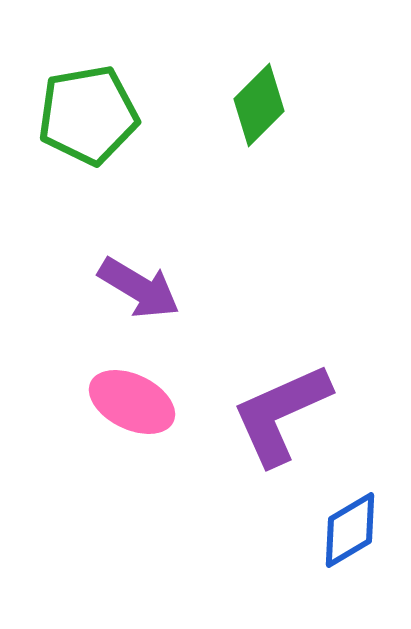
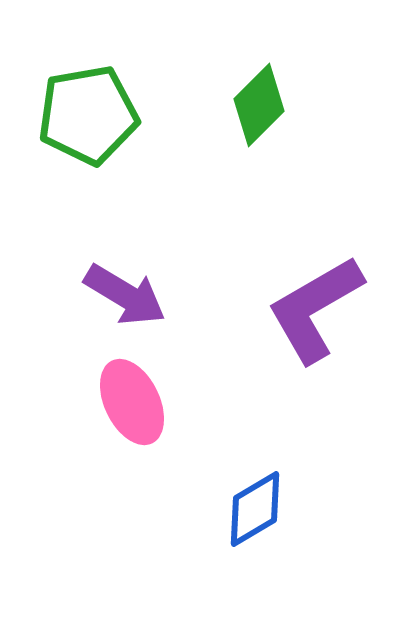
purple arrow: moved 14 px left, 7 px down
pink ellipse: rotated 38 degrees clockwise
purple L-shape: moved 34 px right, 105 px up; rotated 6 degrees counterclockwise
blue diamond: moved 95 px left, 21 px up
